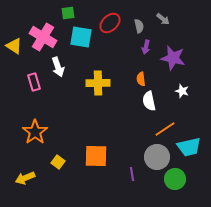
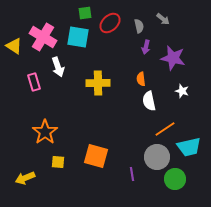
green square: moved 17 px right
cyan square: moved 3 px left
orange star: moved 10 px right
orange square: rotated 15 degrees clockwise
yellow square: rotated 32 degrees counterclockwise
